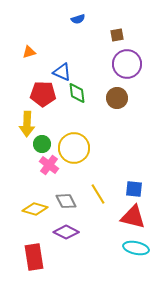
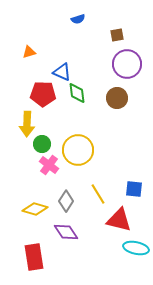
yellow circle: moved 4 px right, 2 px down
gray diamond: rotated 60 degrees clockwise
red triangle: moved 14 px left, 3 px down
purple diamond: rotated 30 degrees clockwise
